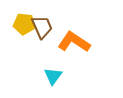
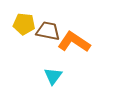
brown trapezoid: moved 6 px right, 4 px down; rotated 55 degrees counterclockwise
